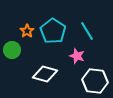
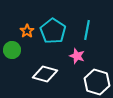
cyan line: moved 1 px up; rotated 42 degrees clockwise
white hexagon: moved 2 px right, 1 px down; rotated 10 degrees clockwise
